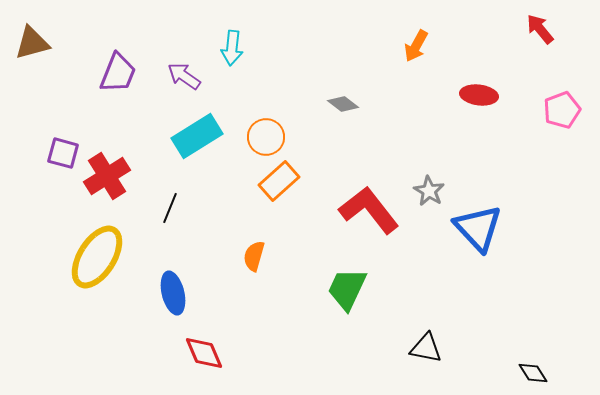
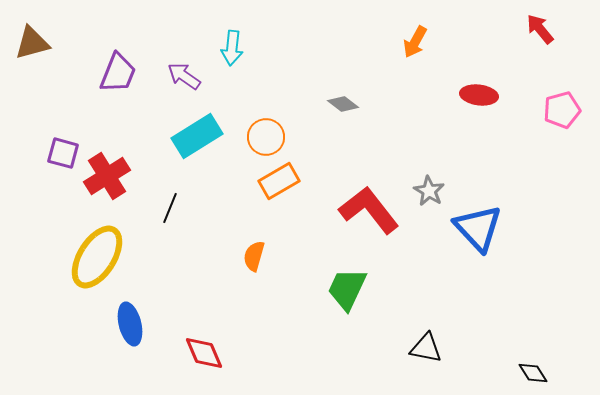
orange arrow: moved 1 px left, 4 px up
pink pentagon: rotated 6 degrees clockwise
orange rectangle: rotated 12 degrees clockwise
blue ellipse: moved 43 px left, 31 px down
